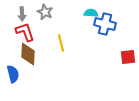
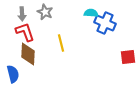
blue cross: moved 1 px up; rotated 10 degrees clockwise
